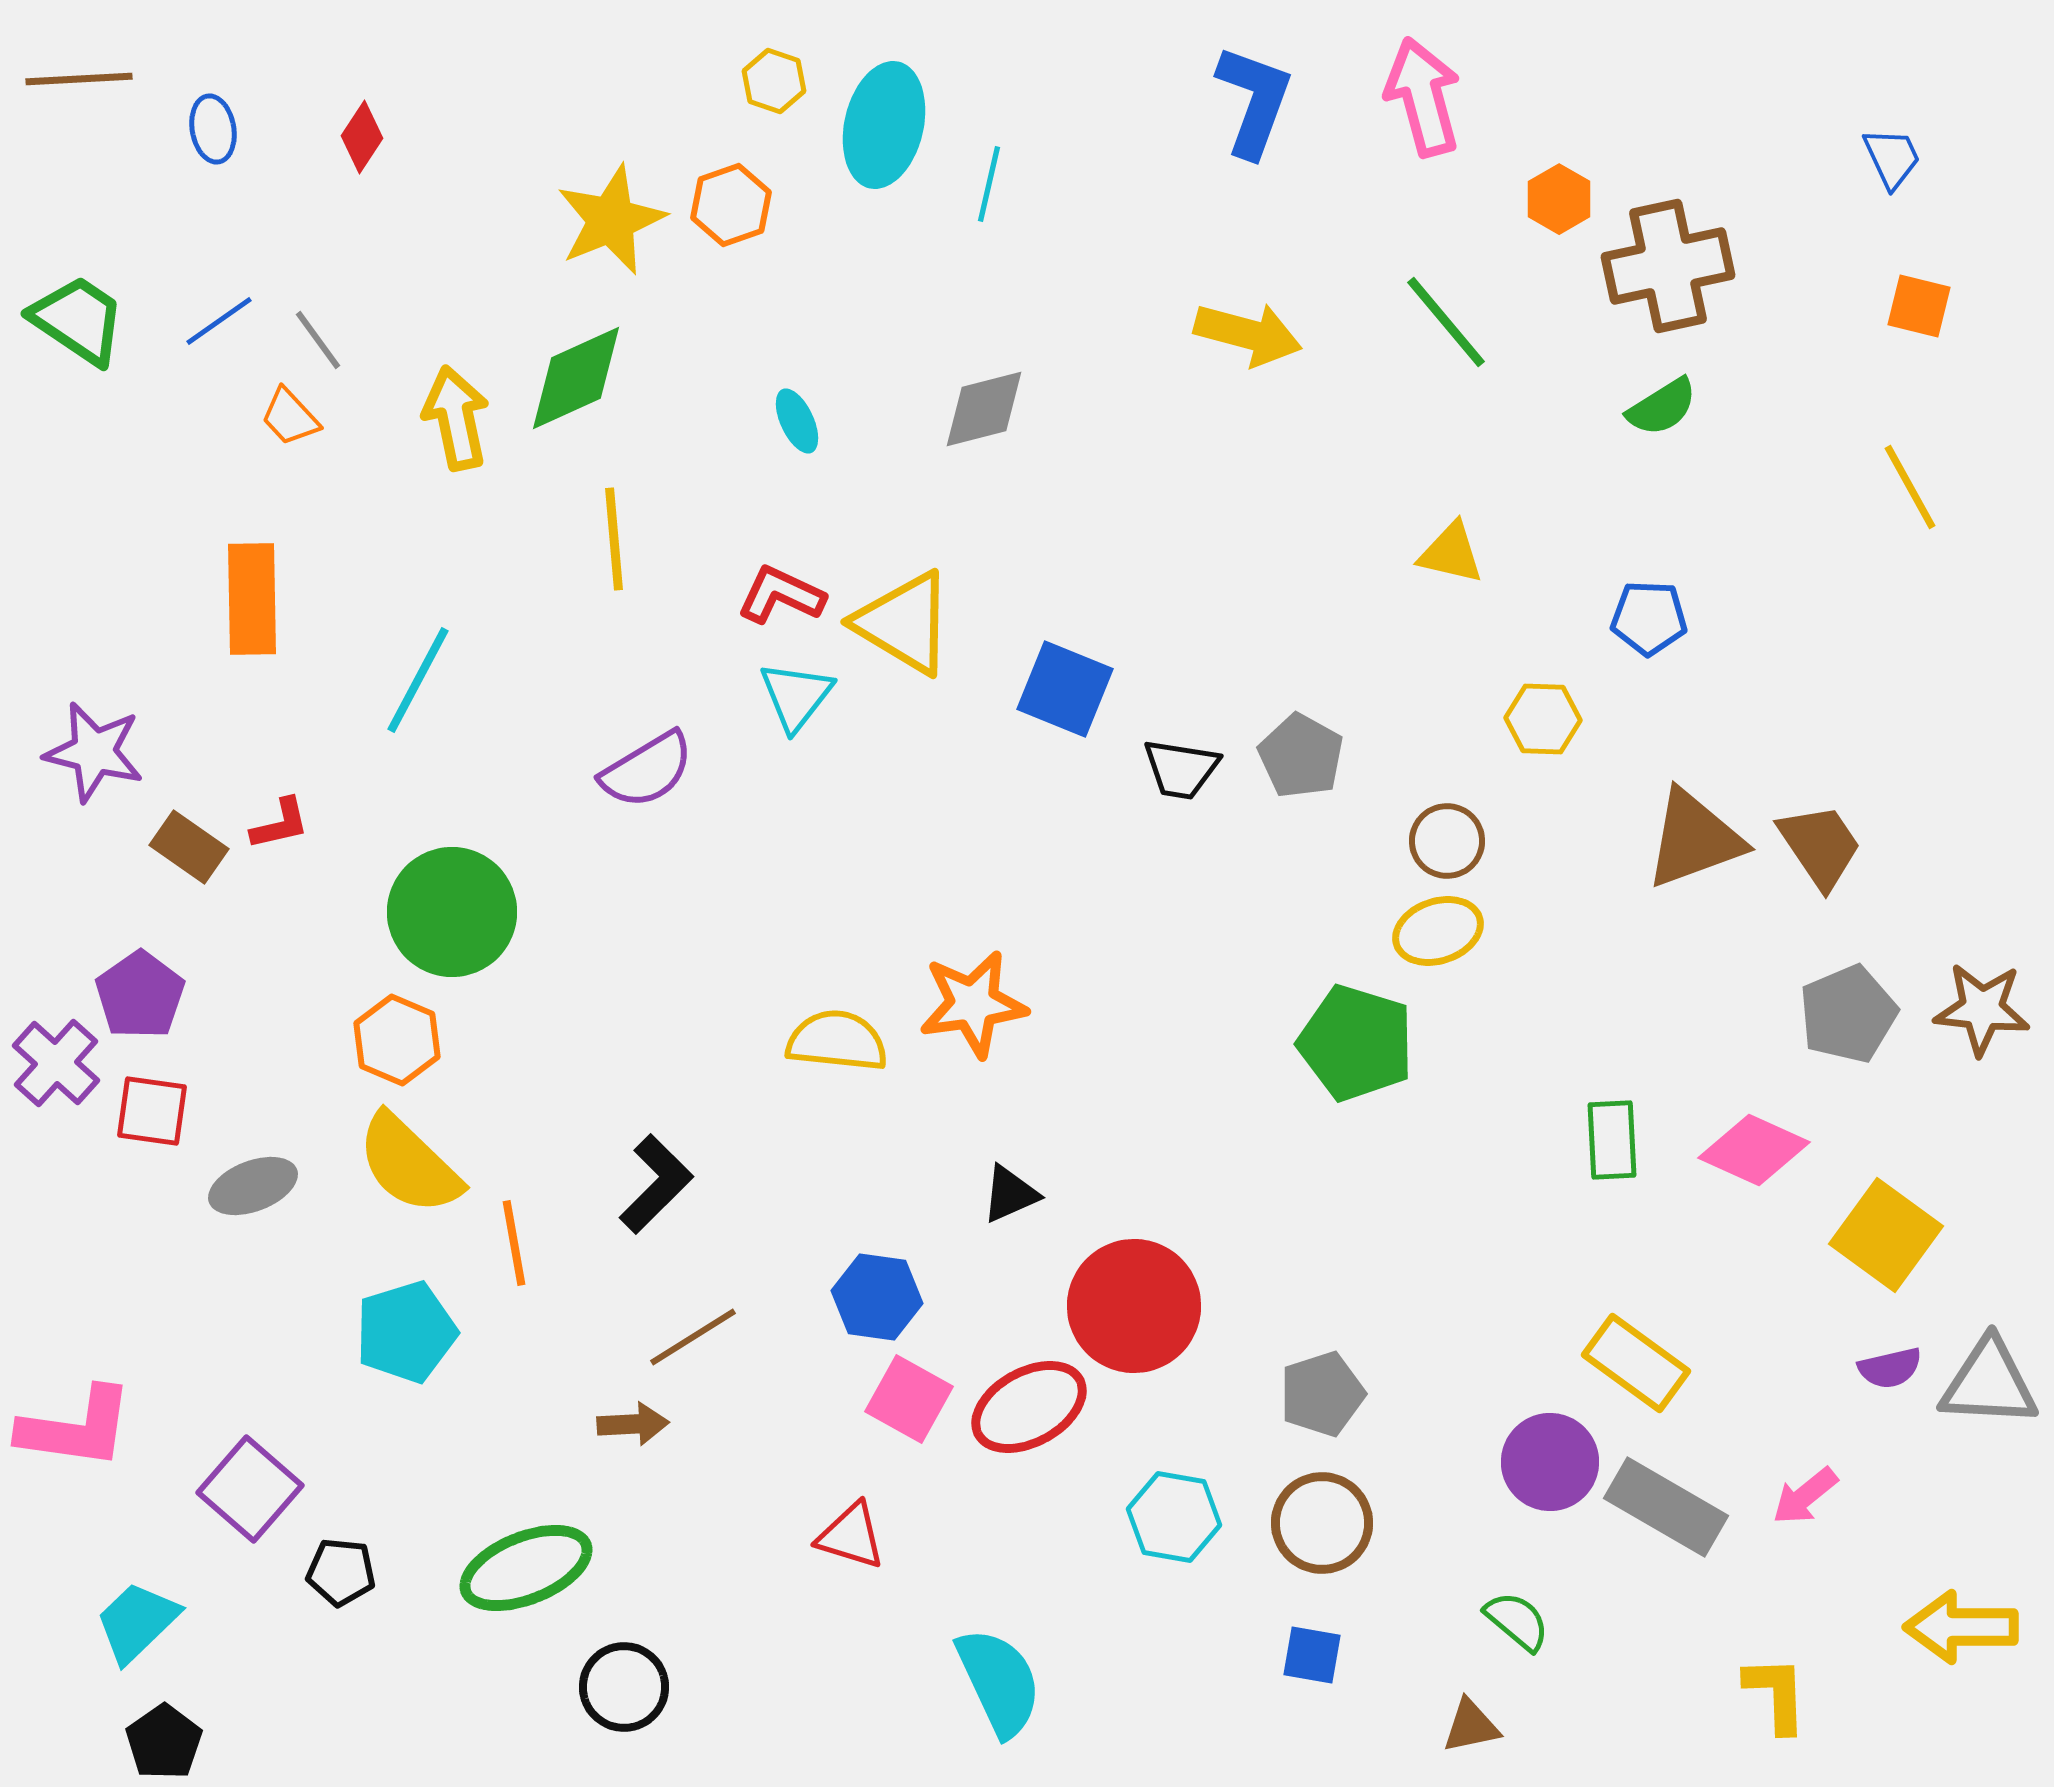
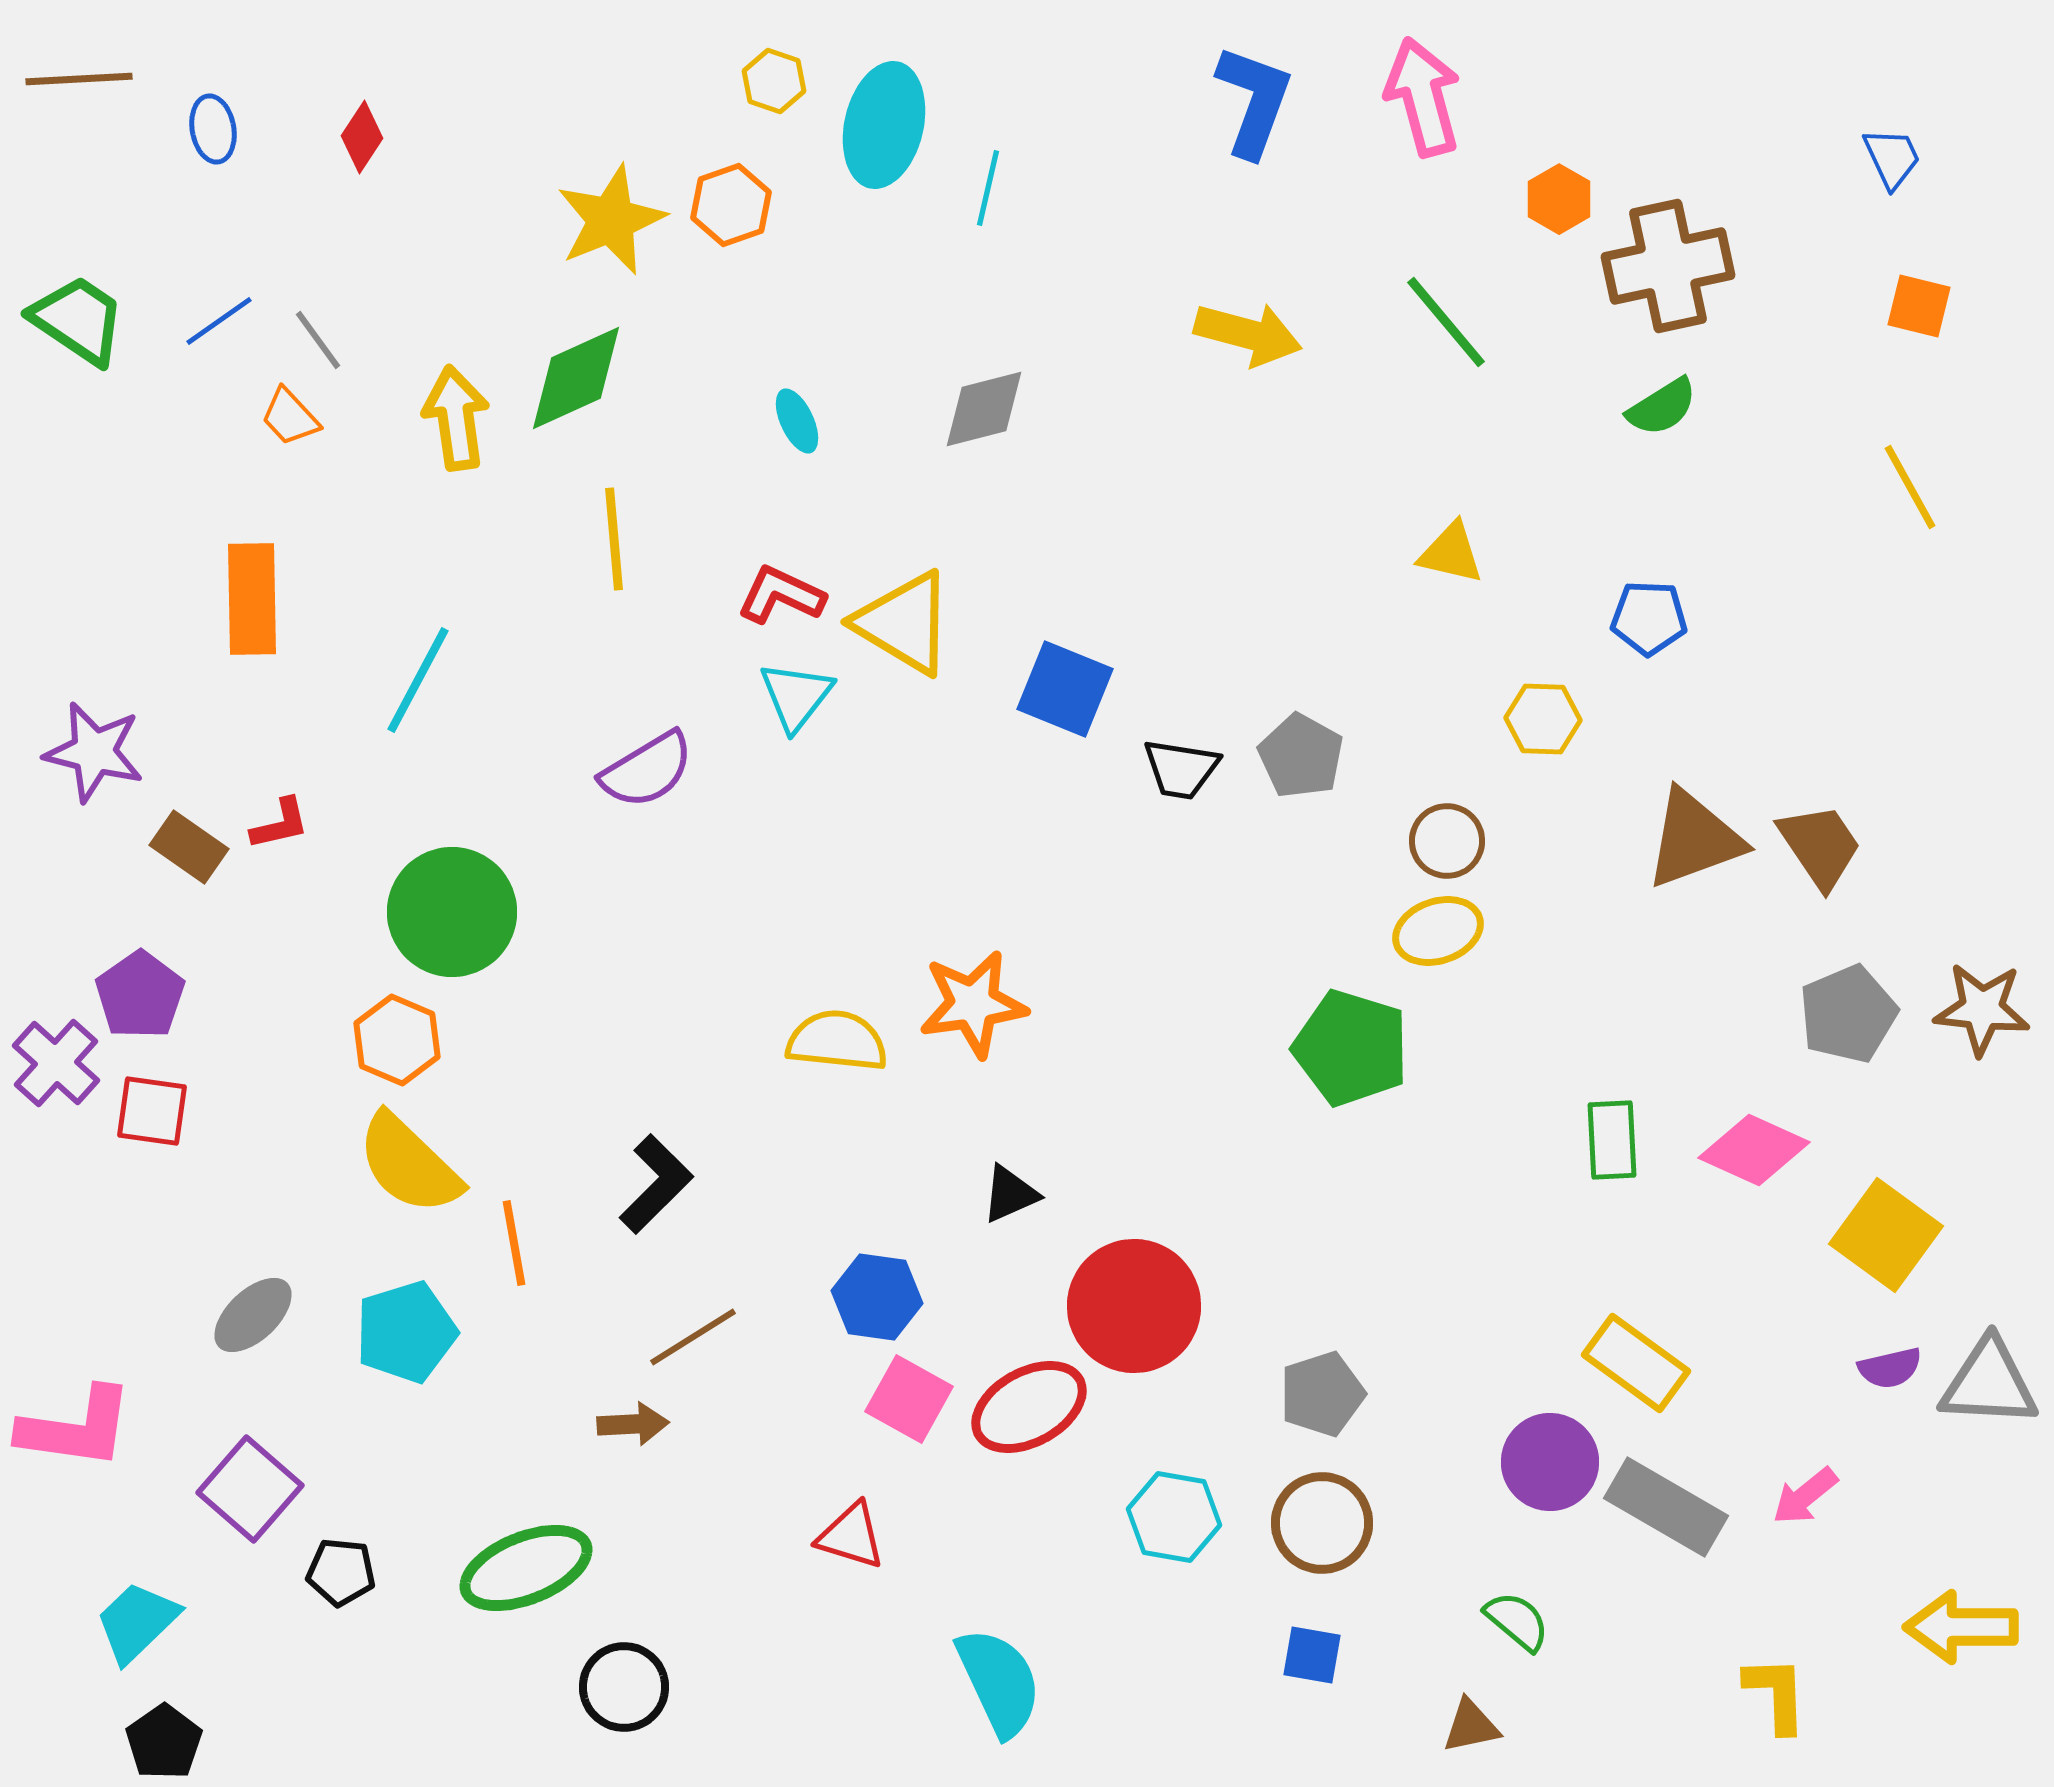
cyan line at (989, 184): moved 1 px left, 4 px down
yellow arrow at (456, 418): rotated 4 degrees clockwise
green pentagon at (1356, 1043): moved 5 px left, 5 px down
gray ellipse at (253, 1186): moved 129 px down; rotated 22 degrees counterclockwise
